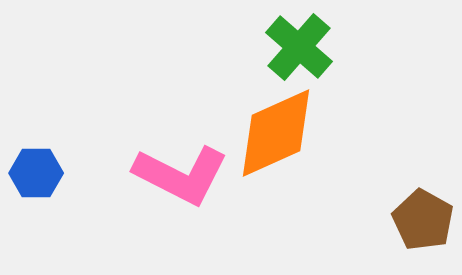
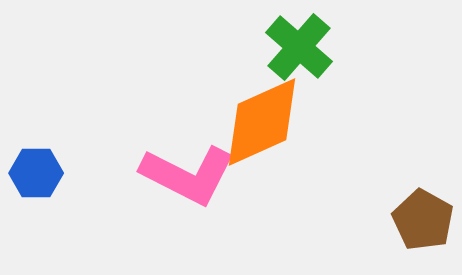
orange diamond: moved 14 px left, 11 px up
pink L-shape: moved 7 px right
